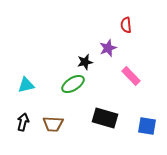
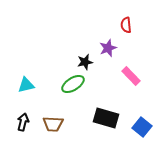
black rectangle: moved 1 px right
blue square: moved 5 px left, 1 px down; rotated 30 degrees clockwise
